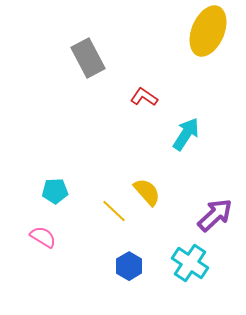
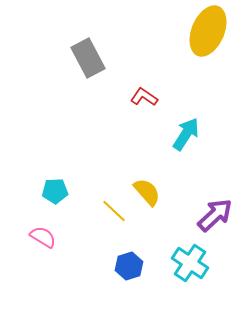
blue hexagon: rotated 12 degrees clockwise
